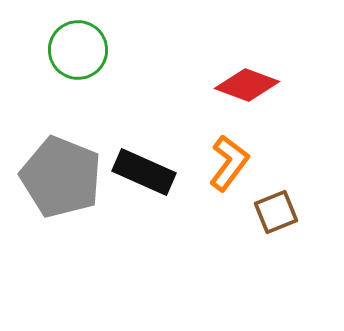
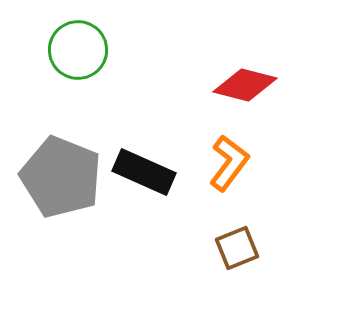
red diamond: moved 2 px left; rotated 6 degrees counterclockwise
brown square: moved 39 px left, 36 px down
